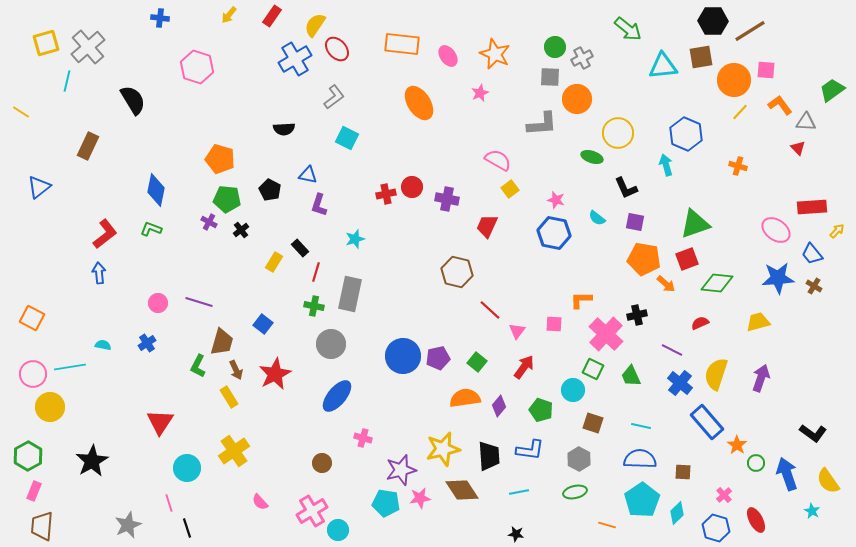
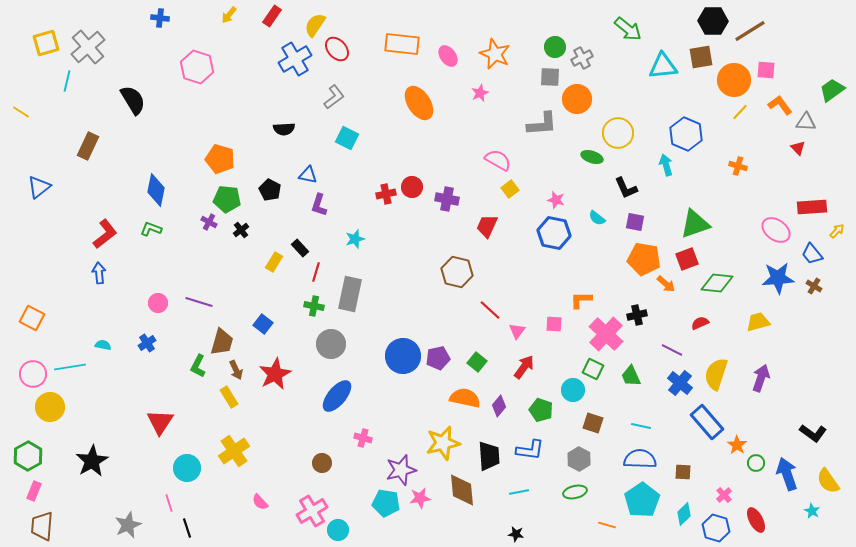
orange semicircle at (465, 398): rotated 20 degrees clockwise
yellow star at (443, 449): moved 6 px up
brown diamond at (462, 490): rotated 28 degrees clockwise
cyan diamond at (677, 513): moved 7 px right, 1 px down
